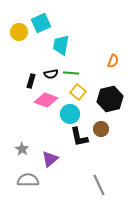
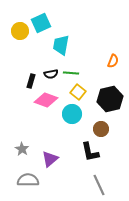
yellow circle: moved 1 px right, 1 px up
cyan circle: moved 2 px right
black L-shape: moved 11 px right, 15 px down
